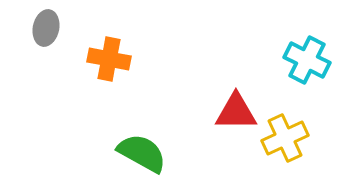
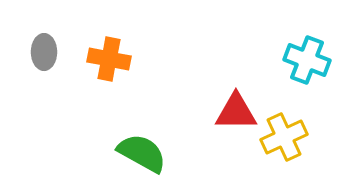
gray ellipse: moved 2 px left, 24 px down; rotated 12 degrees counterclockwise
cyan cross: rotated 6 degrees counterclockwise
yellow cross: moved 1 px left, 1 px up
